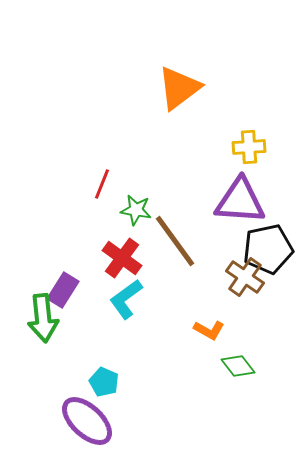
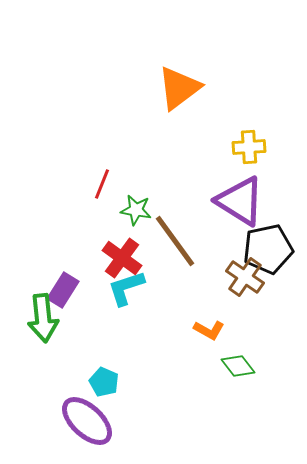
purple triangle: rotated 28 degrees clockwise
cyan L-shape: moved 11 px up; rotated 18 degrees clockwise
